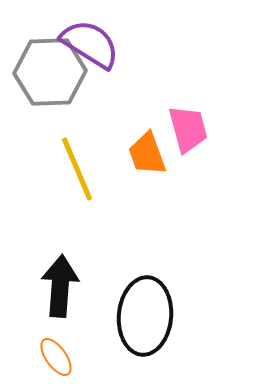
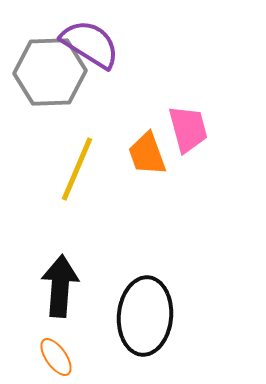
yellow line: rotated 46 degrees clockwise
